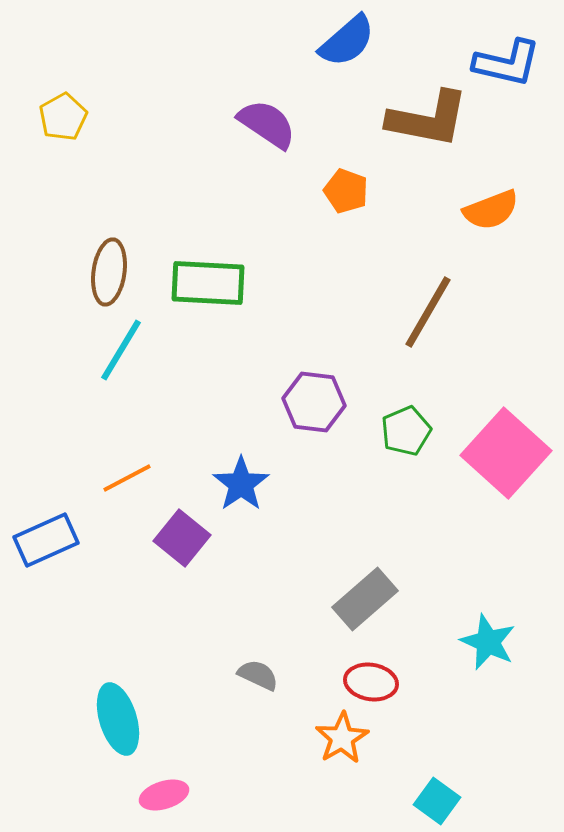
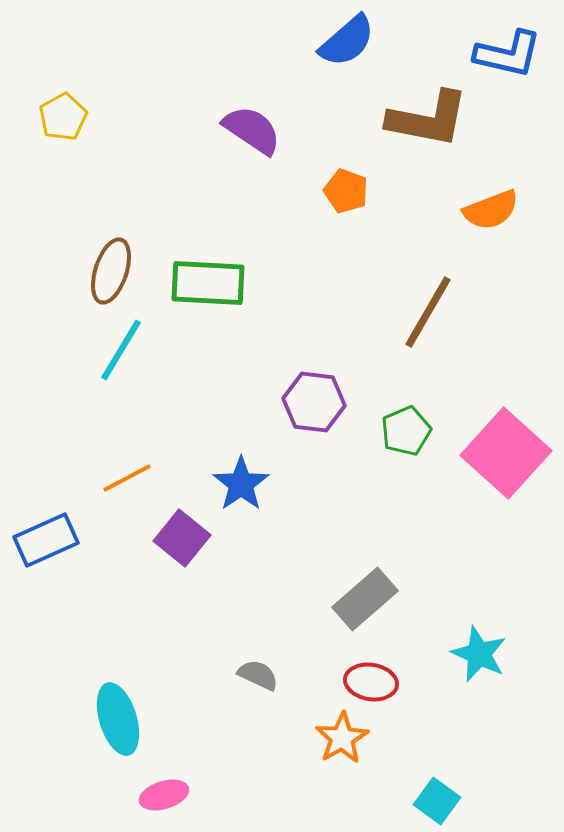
blue L-shape: moved 1 px right, 9 px up
purple semicircle: moved 15 px left, 6 px down
brown ellipse: moved 2 px right, 1 px up; rotated 10 degrees clockwise
cyan star: moved 9 px left, 12 px down
